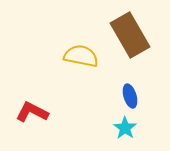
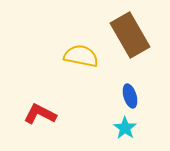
red L-shape: moved 8 px right, 2 px down
